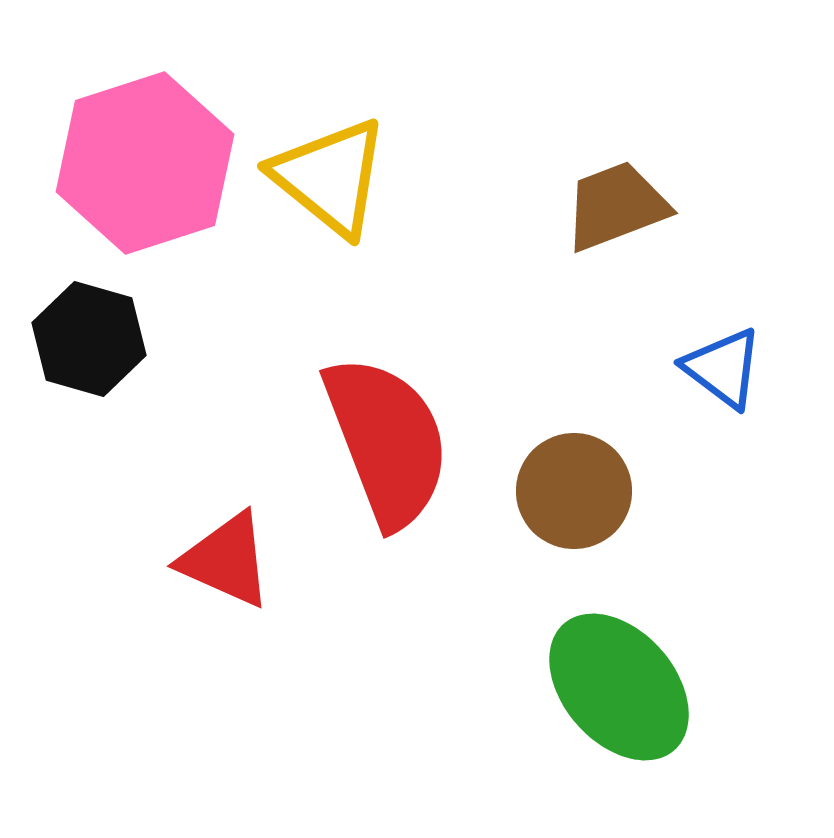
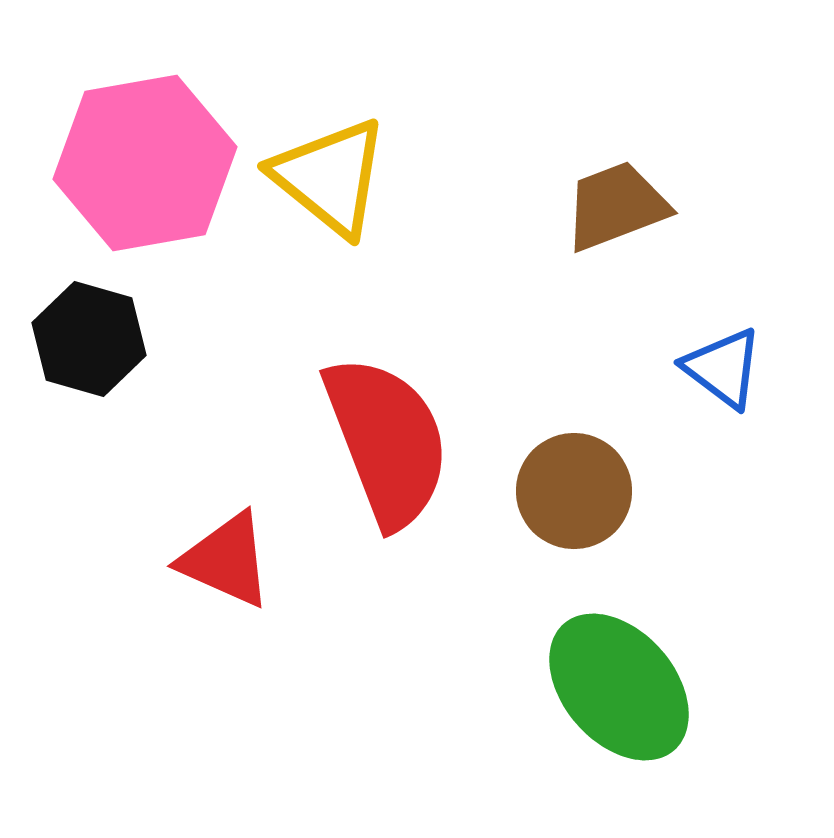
pink hexagon: rotated 8 degrees clockwise
